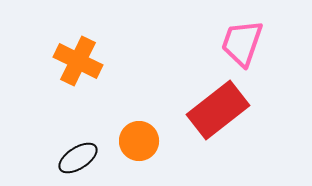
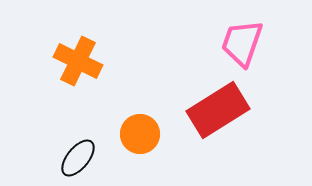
red rectangle: rotated 6 degrees clockwise
orange circle: moved 1 px right, 7 px up
black ellipse: rotated 18 degrees counterclockwise
